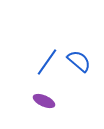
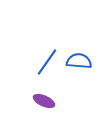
blue semicircle: rotated 35 degrees counterclockwise
